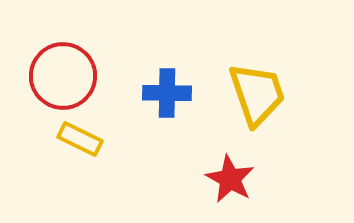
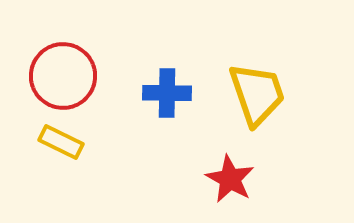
yellow rectangle: moved 19 px left, 3 px down
